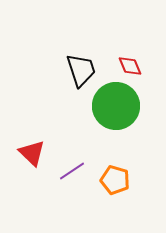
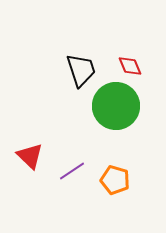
red triangle: moved 2 px left, 3 px down
